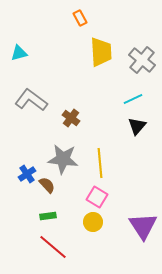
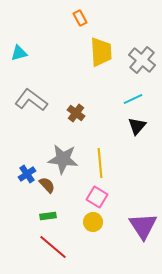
brown cross: moved 5 px right, 5 px up
